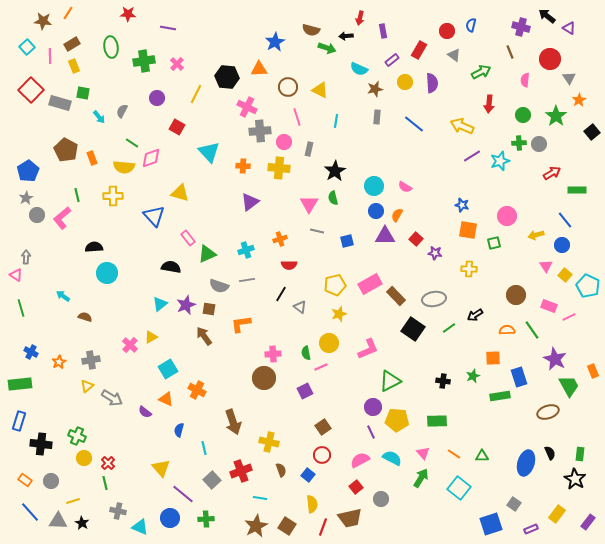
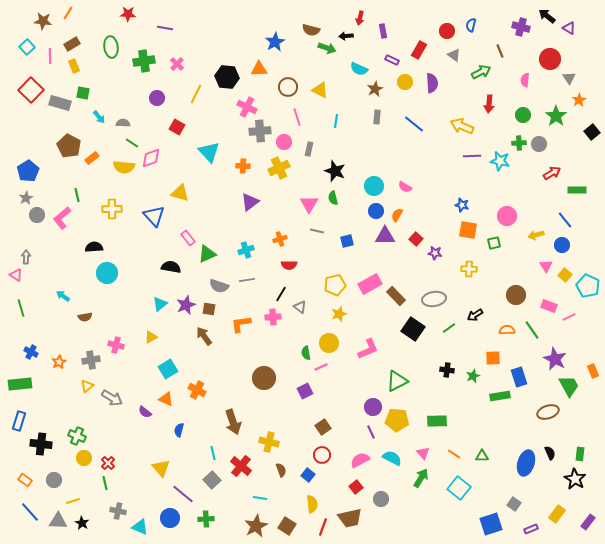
purple line at (168, 28): moved 3 px left
brown line at (510, 52): moved 10 px left, 1 px up
purple rectangle at (392, 60): rotated 64 degrees clockwise
brown star at (375, 89): rotated 14 degrees counterclockwise
gray semicircle at (122, 111): moved 1 px right, 12 px down; rotated 64 degrees clockwise
brown pentagon at (66, 150): moved 3 px right, 4 px up
purple line at (472, 156): rotated 30 degrees clockwise
orange rectangle at (92, 158): rotated 72 degrees clockwise
cyan star at (500, 161): rotated 30 degrees clockwise
yellow cross at (279, 168): rotated 30 degrees counterclockwise
black star at (335, 171): rotated 20 degrees counterclockwise
yellow cross at (113, 196): moved 1 px left, 13 px down
brown semicircle at (85, 317): rotated 152 degrees clockwise
pink cross at (130, 345): moved 14 px left; rotated 28 degrees counterclockwise
pink cross at (273, 354): moved 37 px up
green triangle at (390, 381): moved 7 px right
black cross at (443, 381): moved 4 px right, 11 px up
cyan line at (204, 448): moved 9 px right, 5 px down
red cross at (241, 471): moved 5 px up; rotated 30 degrees counterclockwise
gray circle at (51, 481): moved 3 px right, 1 px up
